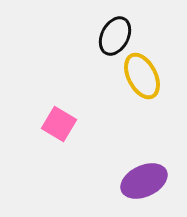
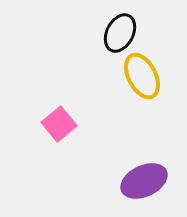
black ellipse: moved 5 px right, 3 px up
pink square: rotated 20 degrees clockwise
